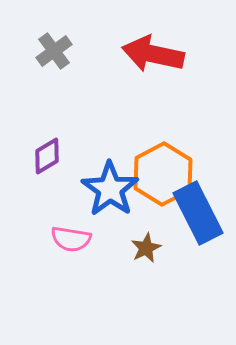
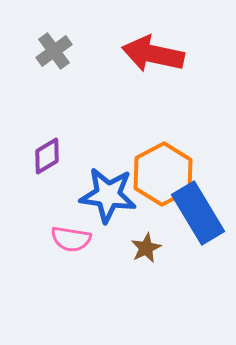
blue star: moved 2 px left, 6 px down; rotated 28 degrees counterclockwise
blue rectangle: rotated 4 degrees counterclockwise
